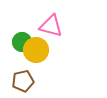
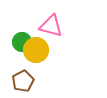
brown pentagon: rotated 15 degrees counterclockwise
